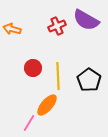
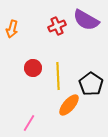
orange arrow: rotated 90 degrees counterclockwise
black pentagon: moved 2 px right, 4 px down
orange ellipse: moved 22 px right
